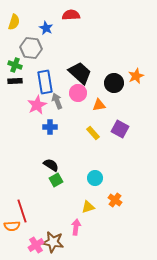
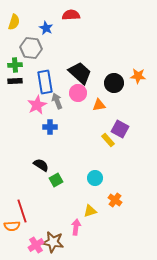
green cross: rotated 24 degrees counterclockwise
orange star: moved 2 px right; rotated 28 degrees clockwise
yellow rectangle: moved 15 px right, 7 px down
black semicircle: moved 10 px left
yellow triangle: moved 2 px right, 4 px down
